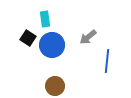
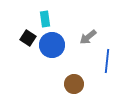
brown circle: moved 19 px right, 2 px up
